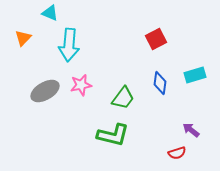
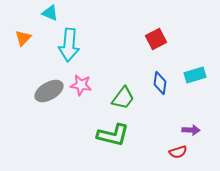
pink star: rotated 20 degrees clockwise
gray ellipse: moved 4 px right
purple arrow: rotated 144 degrees clockwise
red semicircle: moved 1 px right, 1 px up
